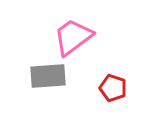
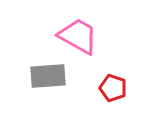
pink trapezoid: moved 5 px right, 1 px up; rotated 66 degrees clockwise
